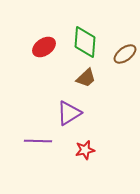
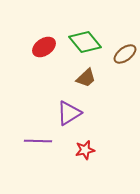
green diamond: rotated 44 degrees counterclockwise
